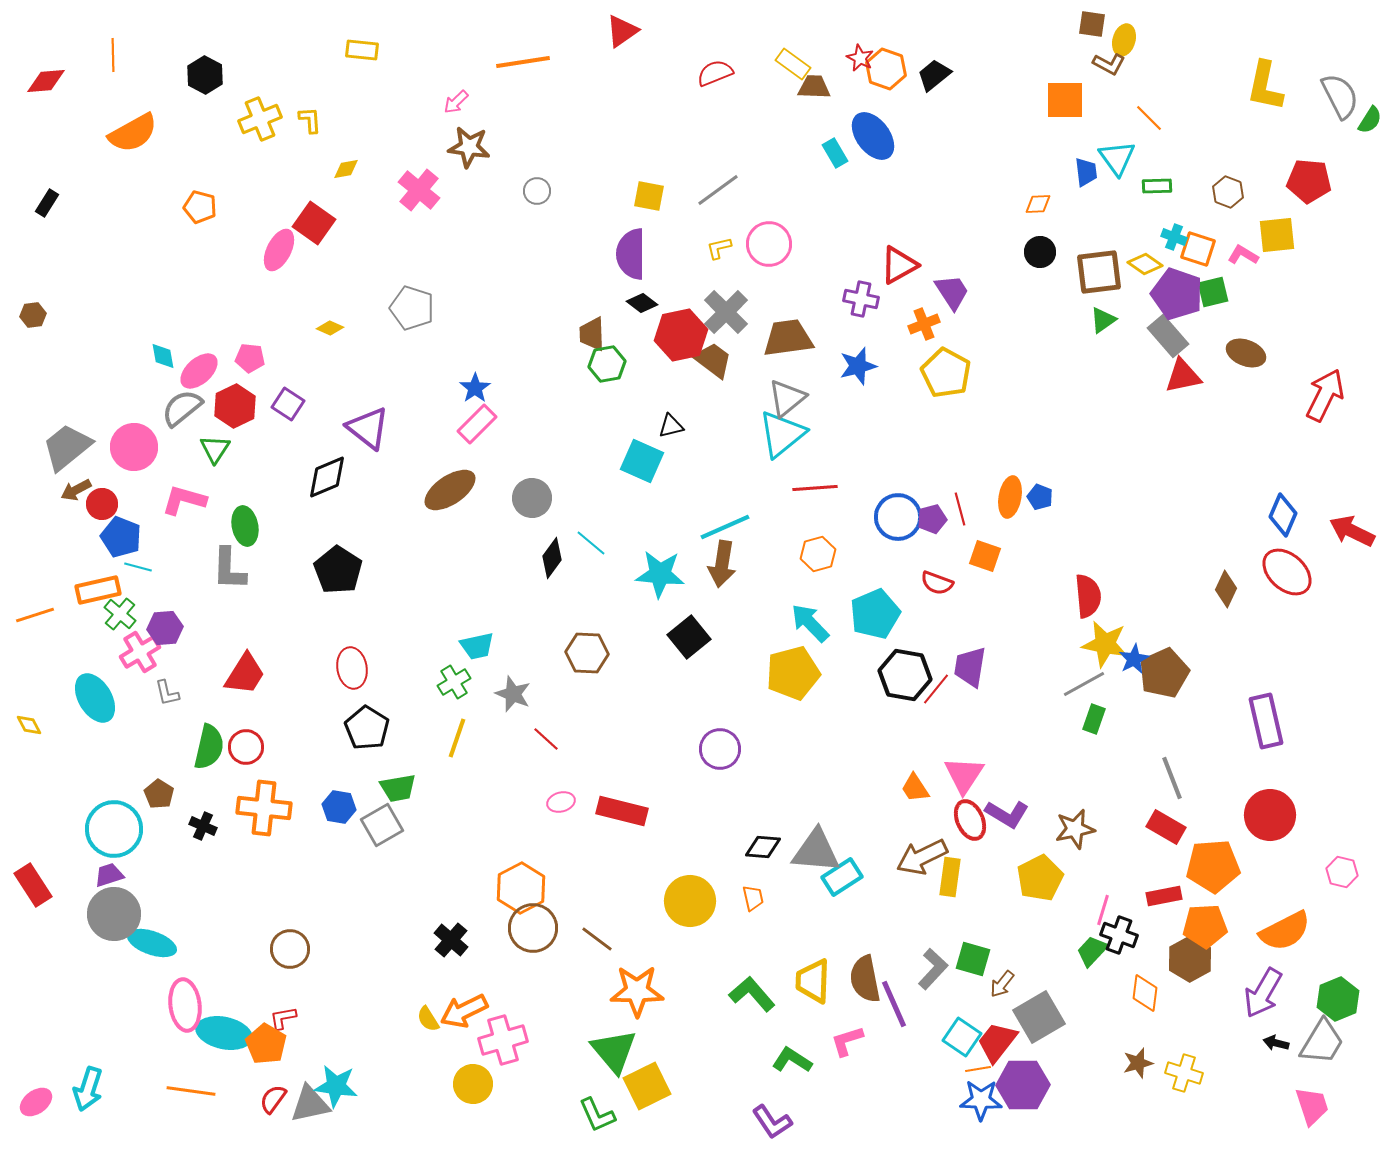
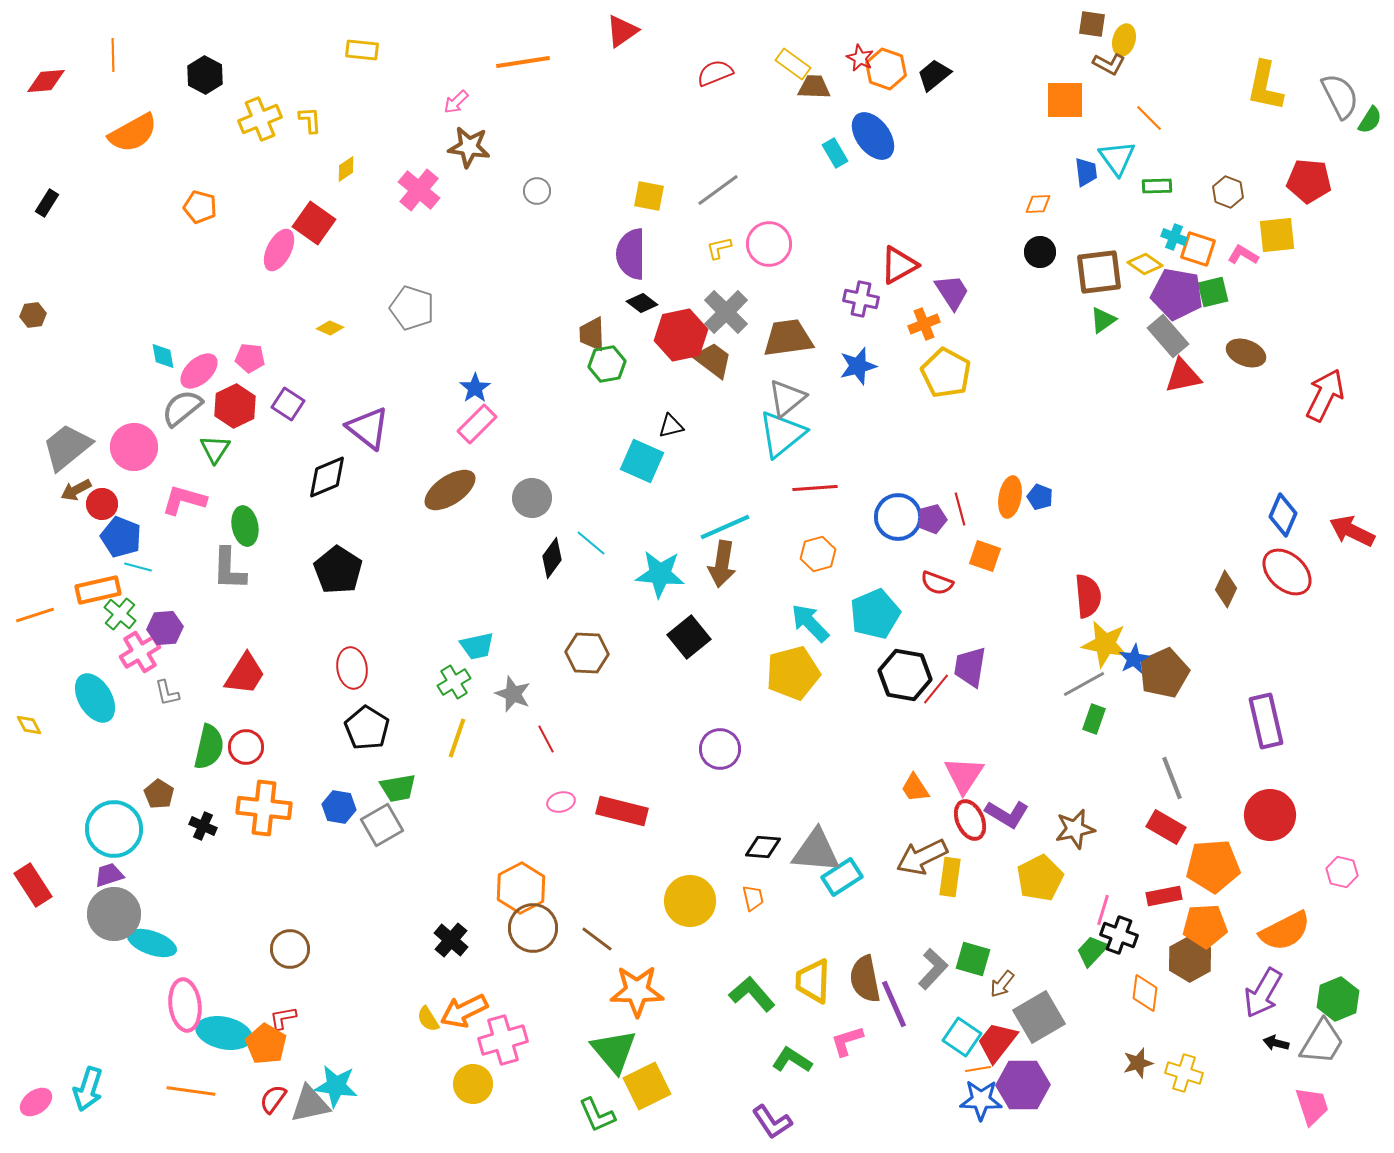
yellow diamond at (346, 169): rotated 24 degrees counterclockwise
purple pentagon at (1177, 294): rotated 9 degrees counterclockwise
red line at (546, 739): rotated 20 degrees clockwise
